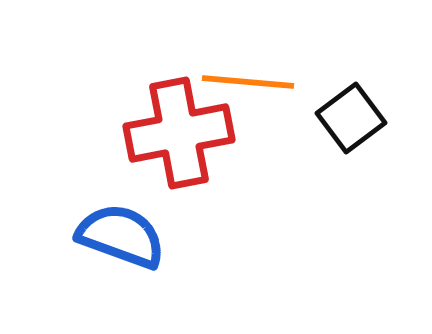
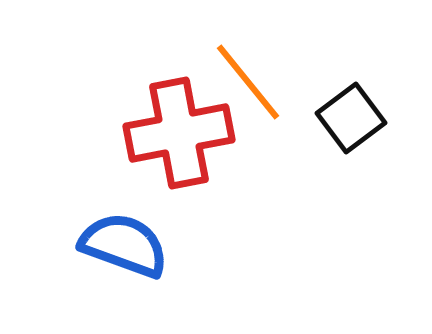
orange line: rotated 46 degrees clockwise
blue semicircle: moved 3 px right, 9 px down
